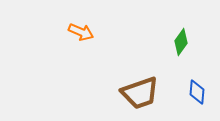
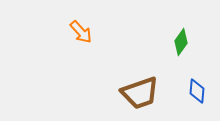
orange arrow: rotated 25 degrees clockwise
blue diamond: moved 1 px up
